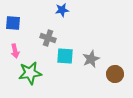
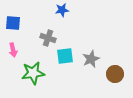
pink arrow: moved 2 px left, 1 px up
cyan square: rotated 12 degrees counterclockwise
green star: moved 3 px right
